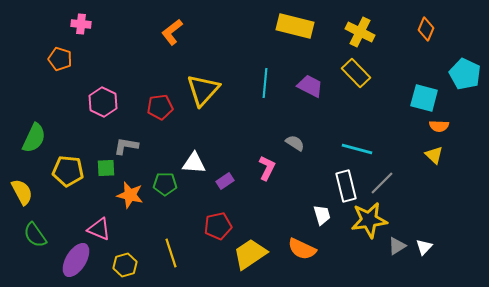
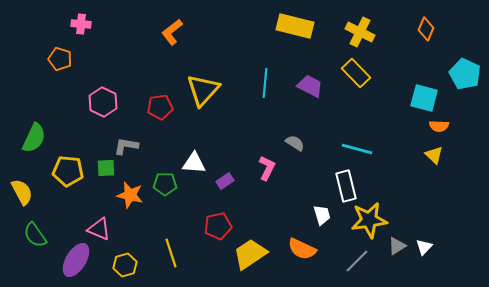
gray line at (382, 183): moved 25 px left, 78 px down
